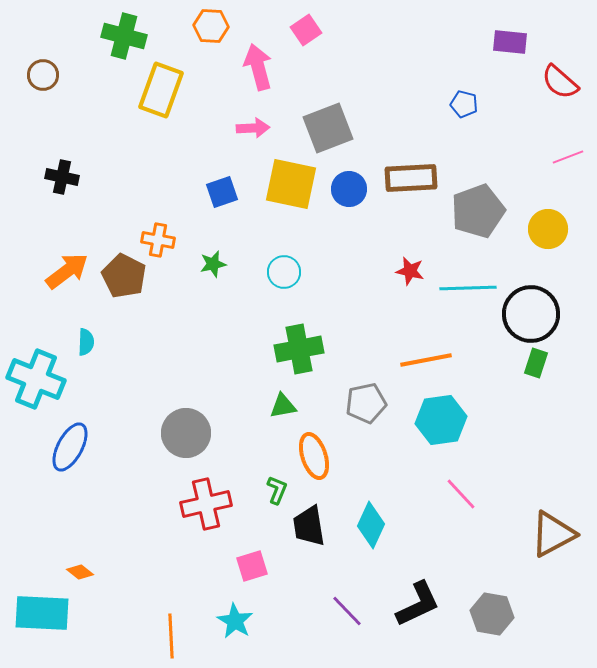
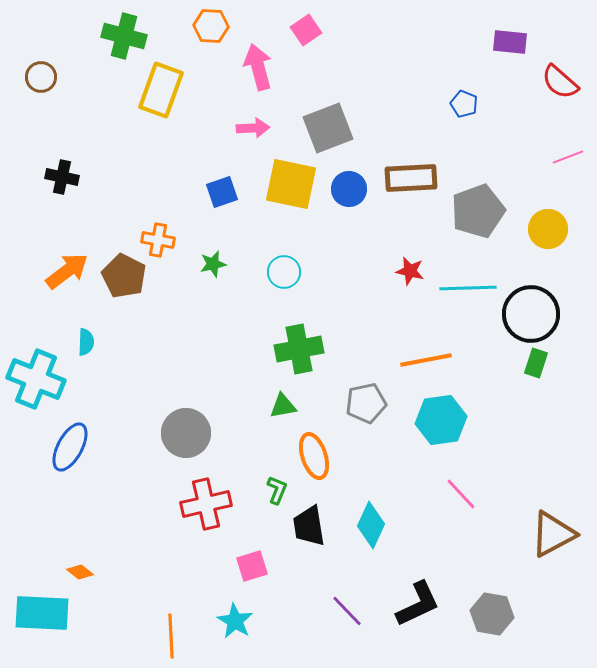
brown circle at (43, 75): moved 2 px left, 2 px down
blue pentagon at (464, 104): rotated 8 degrees clockwise
